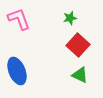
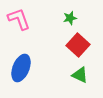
blue ellipse: moved 4 px right, 3 px up; rotated 44 degrees clockwise
